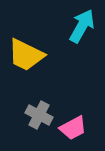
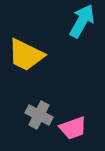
cyan arrow: moved 5 px up
pink trapezoid: rotated 8 degrees clockwise
